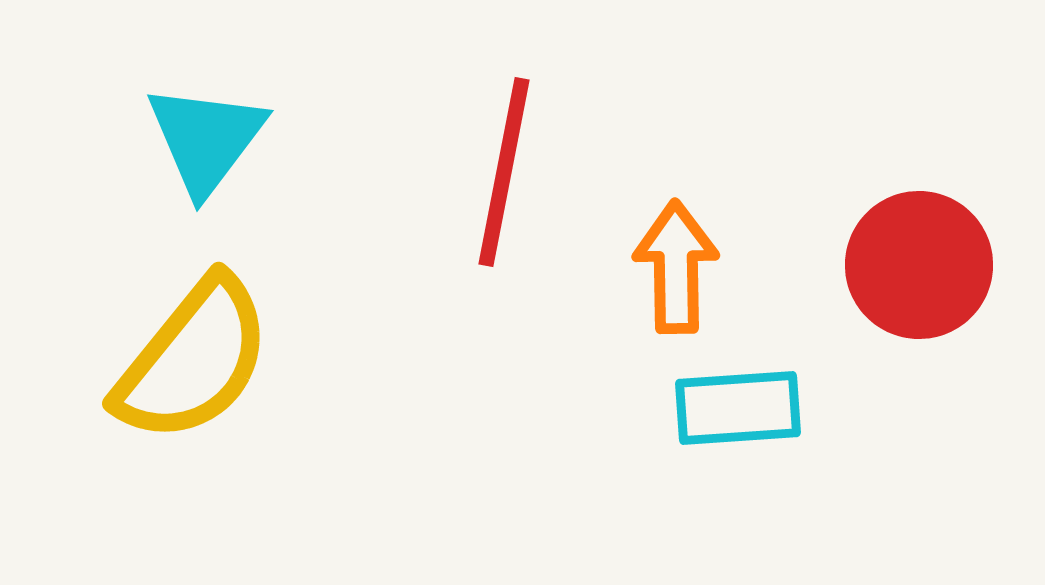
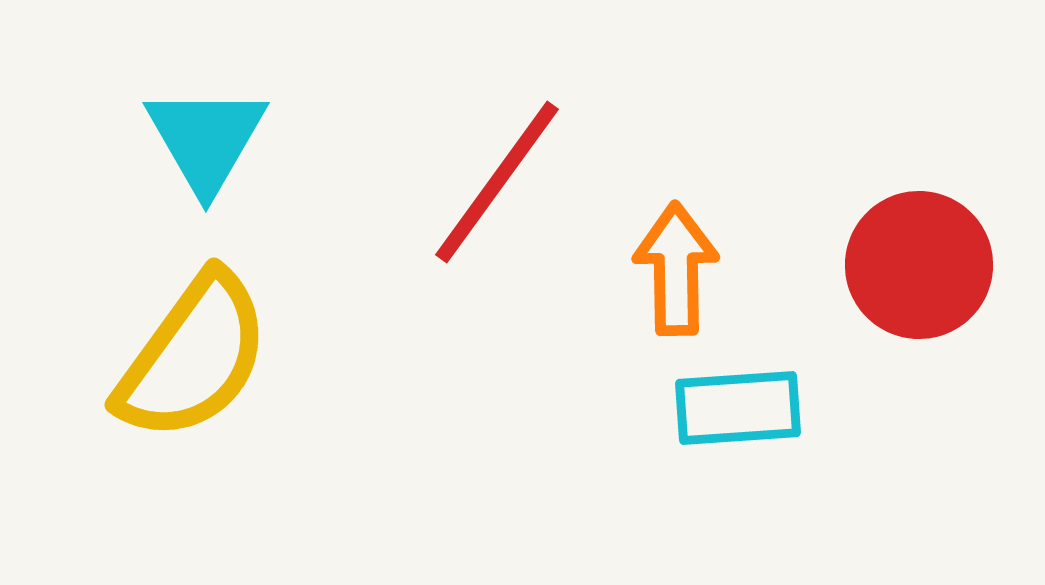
cyan triangle: rotated 7 degrees counterclockwise
red line: moved 7 px left, 10 px down; rotated 25 degrees clockwise
orange arrow: moved 2 px down
yellow semicircle: moved 3 px up; rotated 3 degrees counterclockwise
